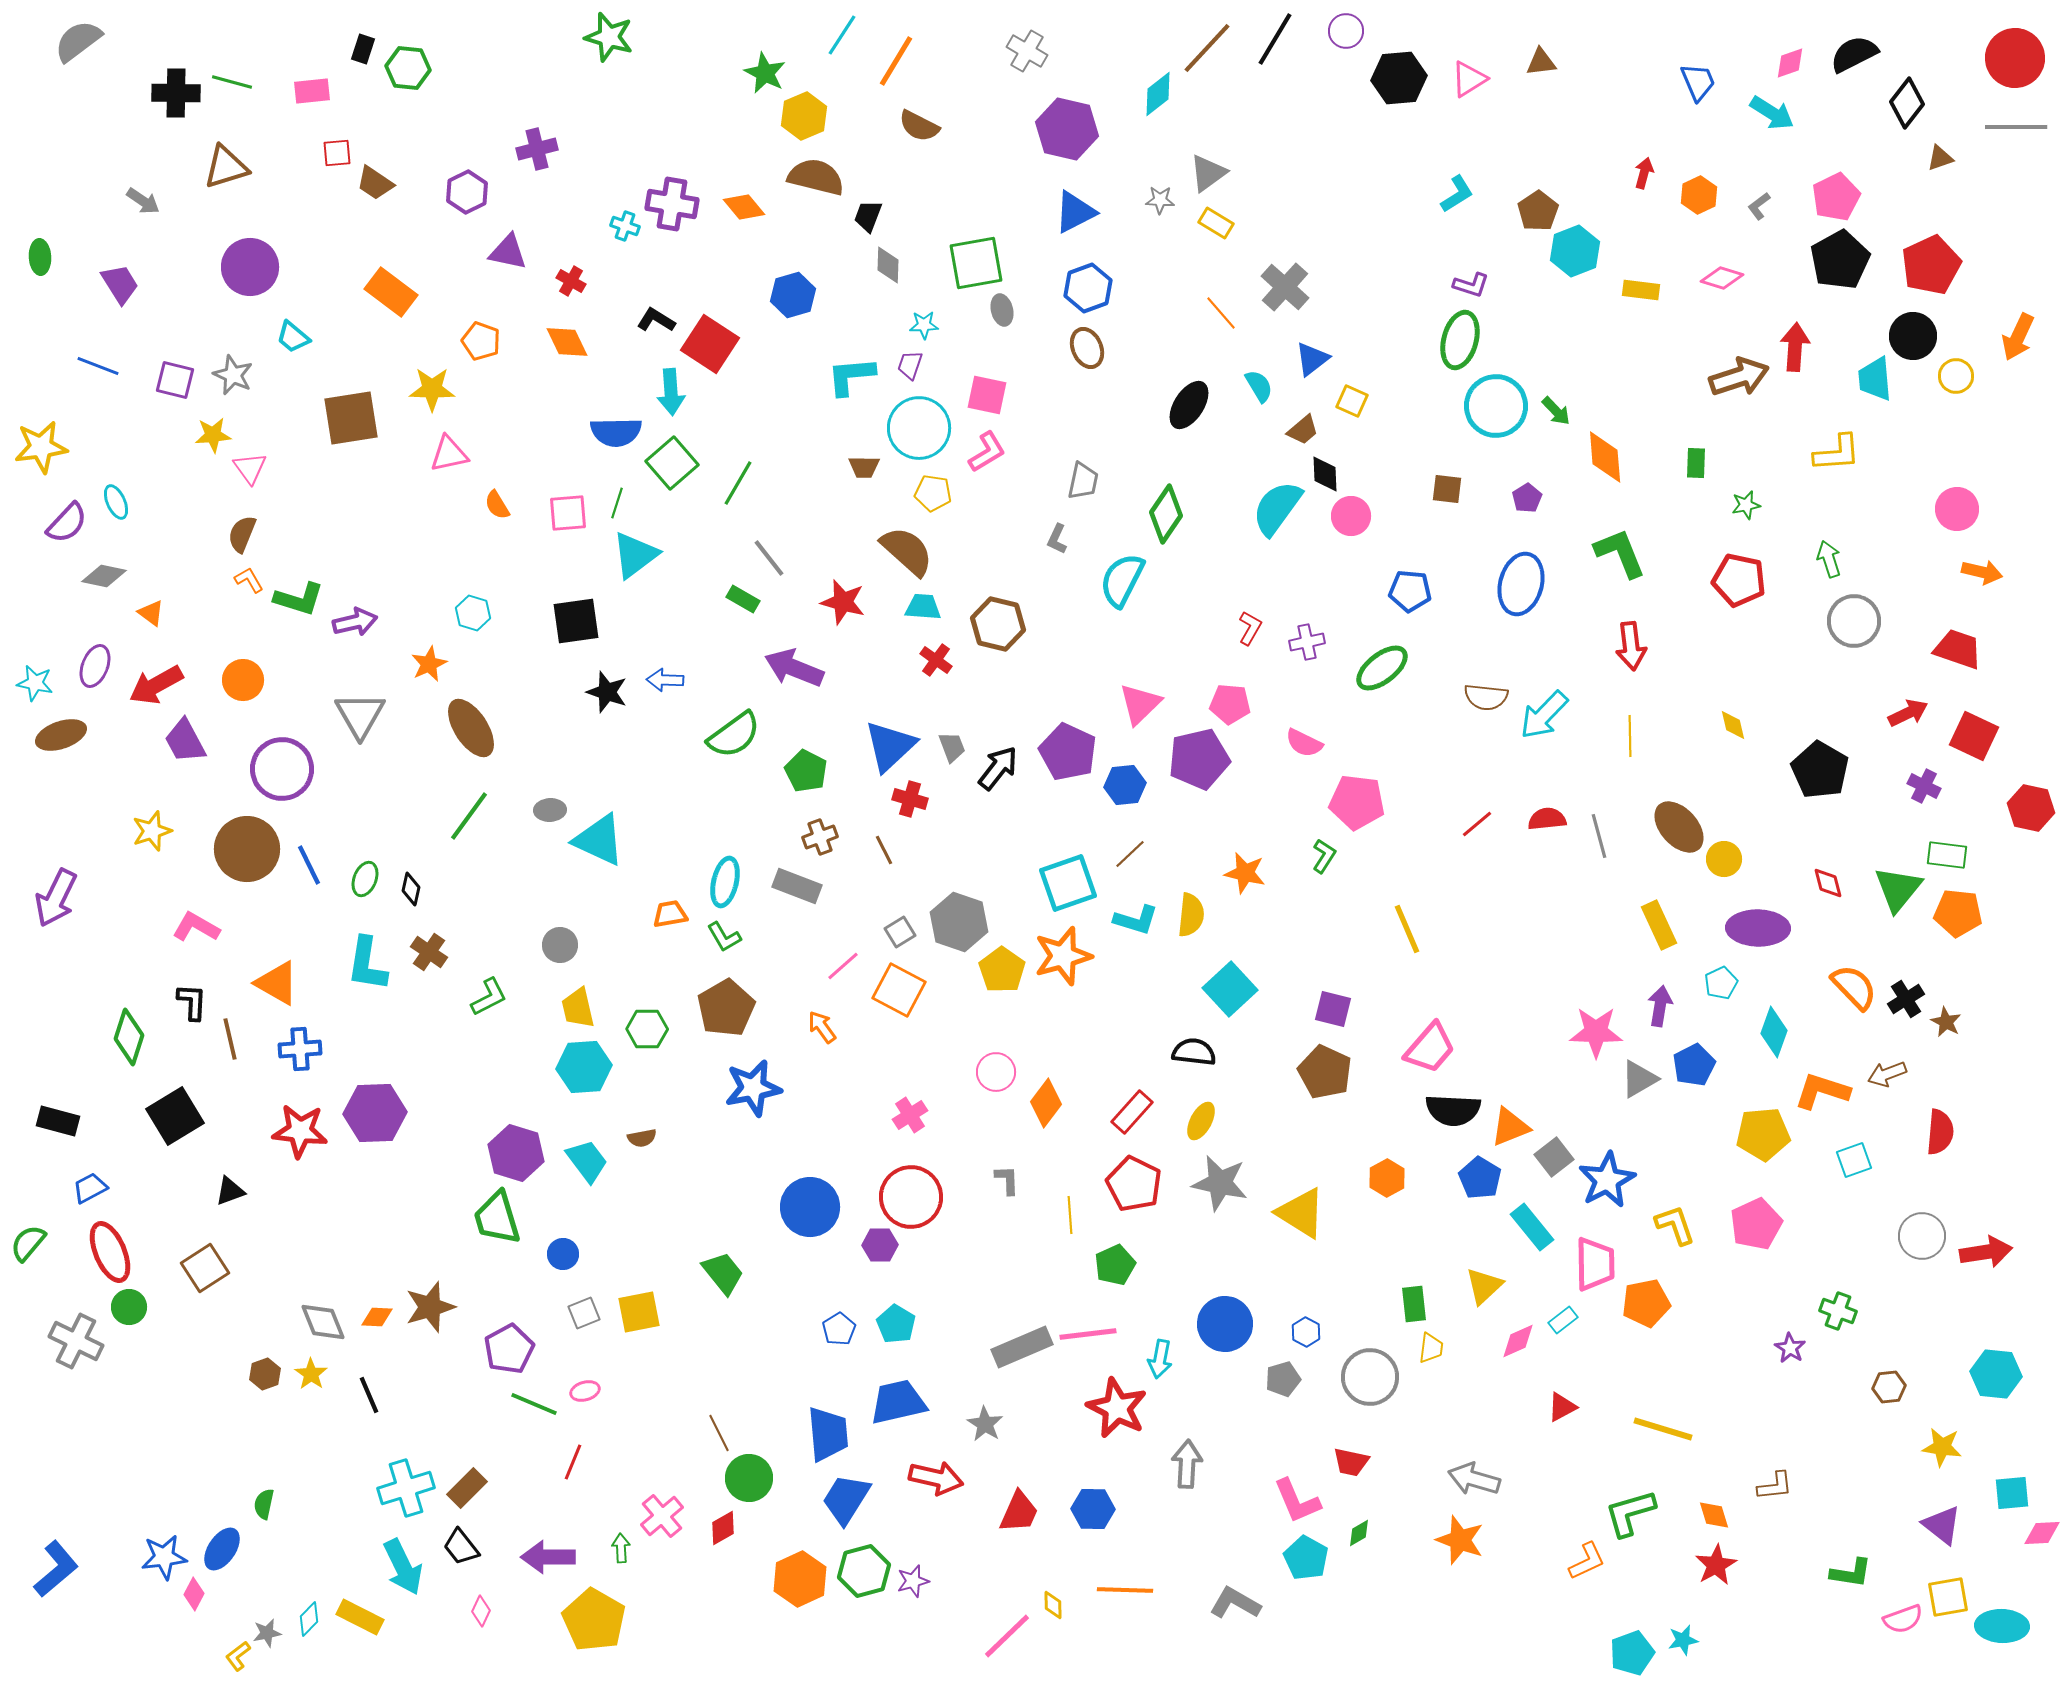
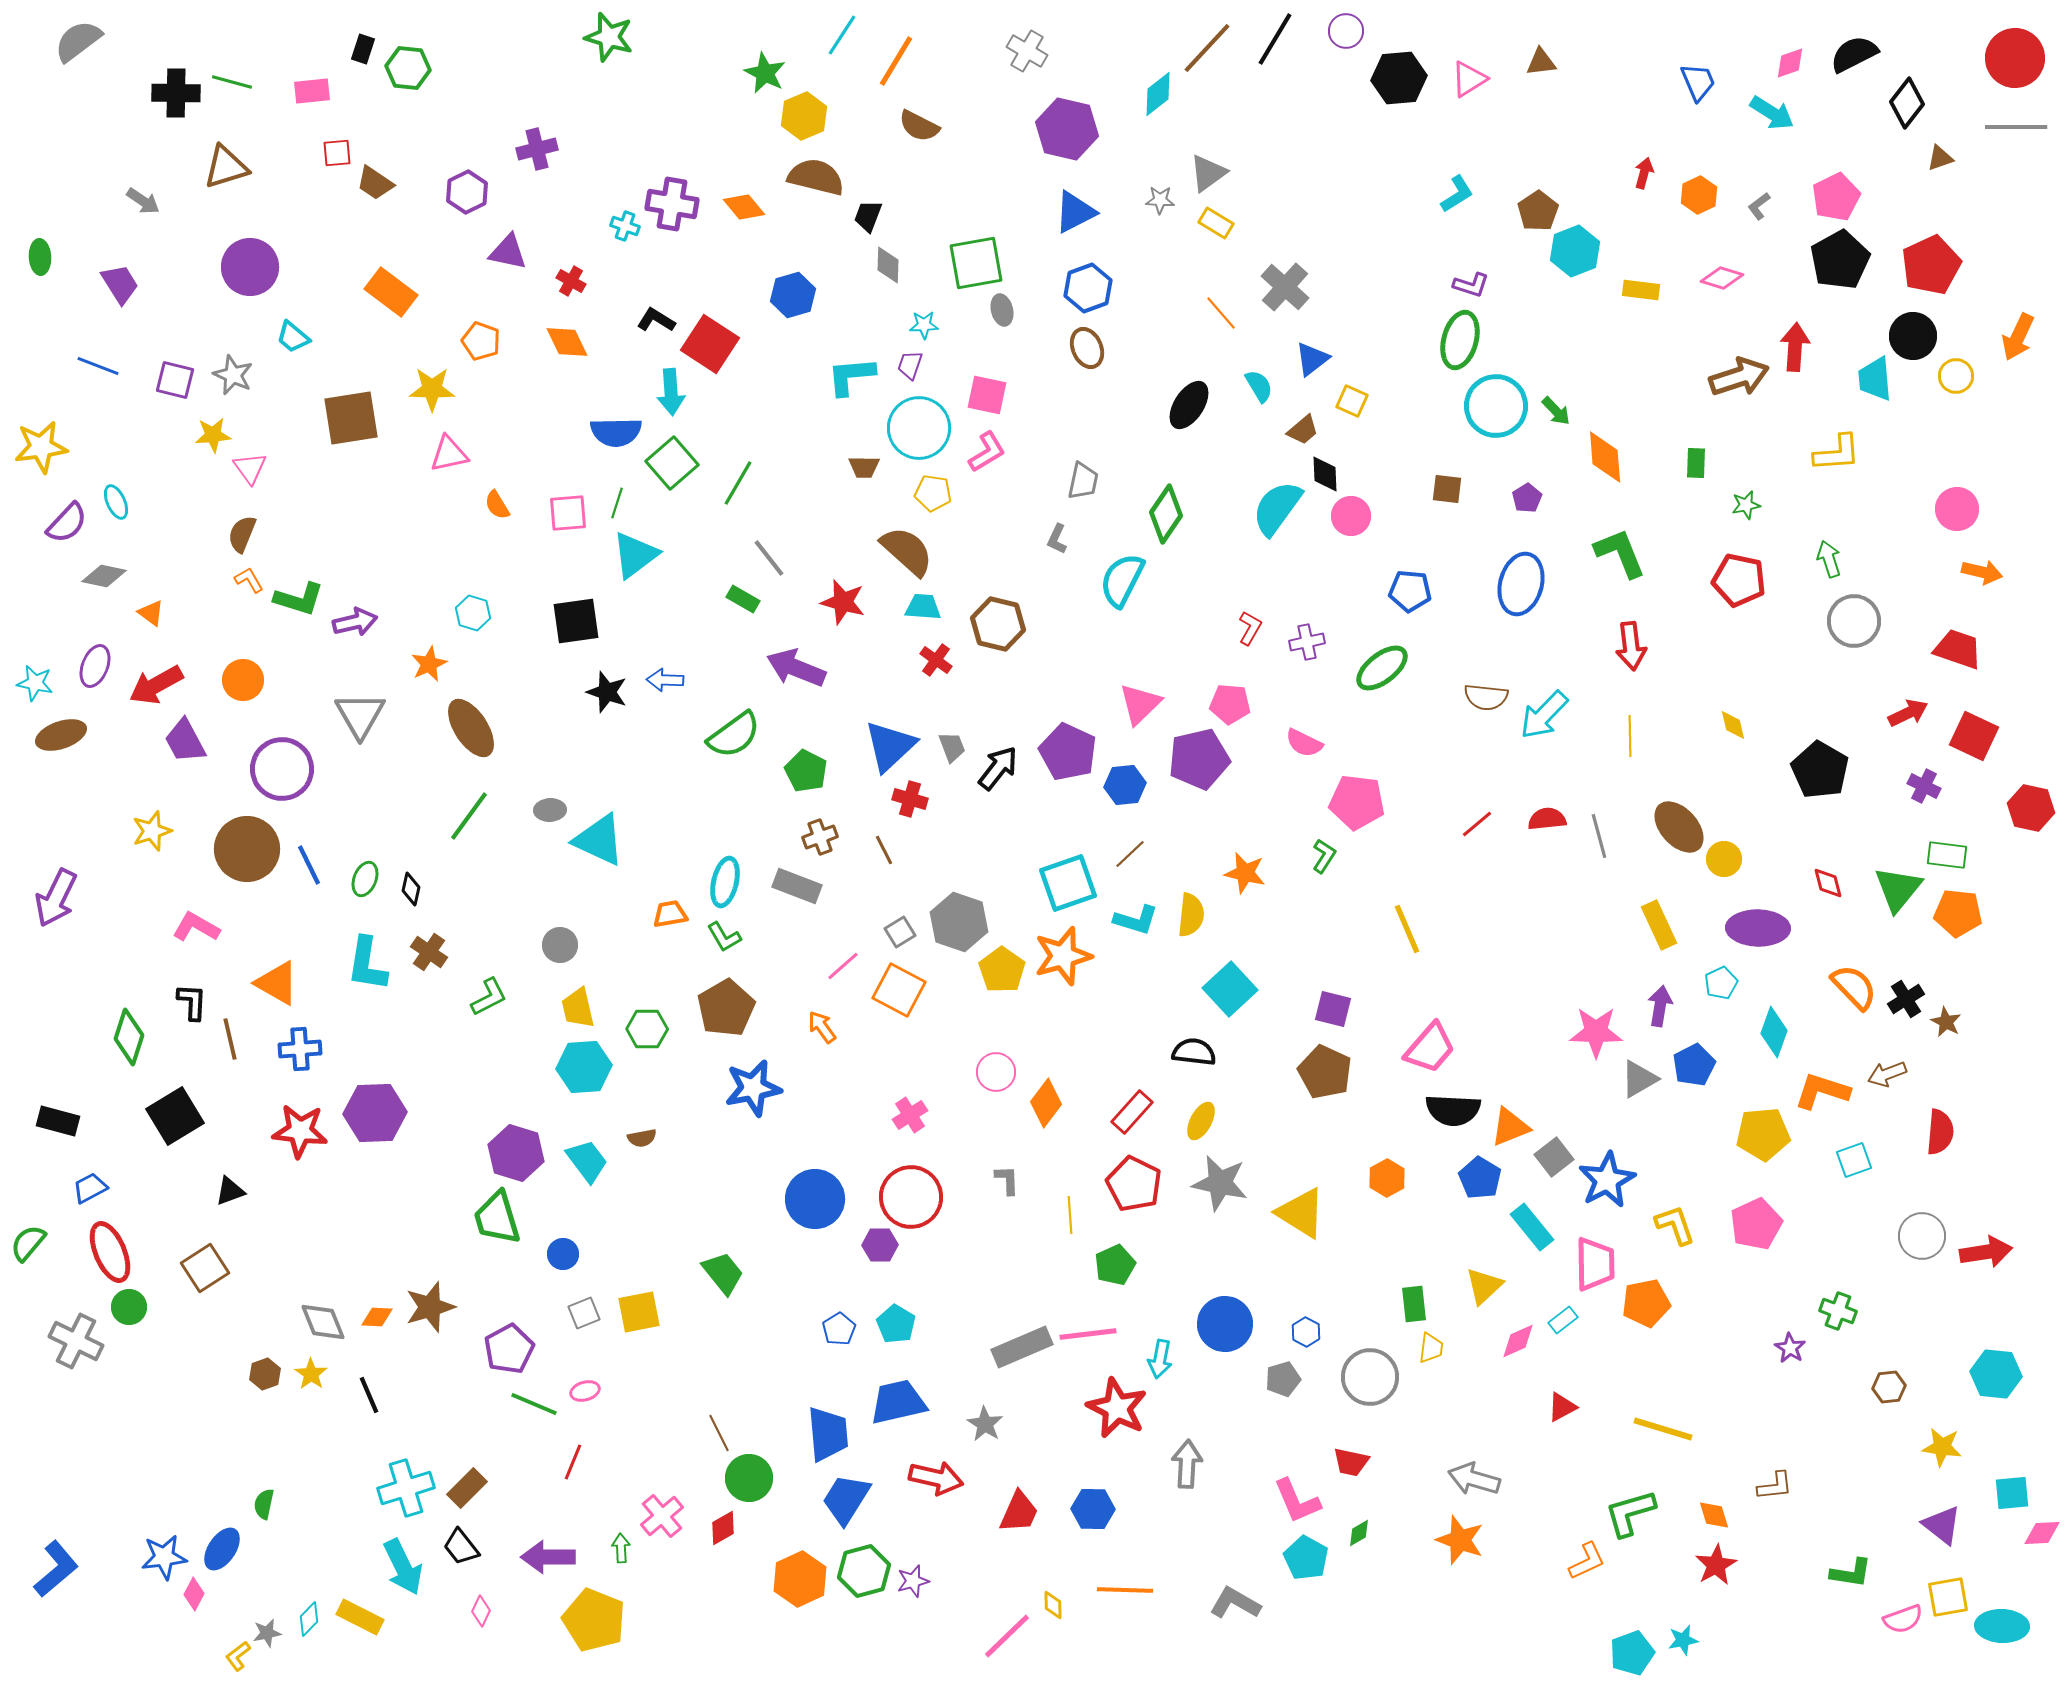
purple arrow at (794, 668): moved 2 px right
blue circle at (810, 1207): moved 5 px right, 8 px up
yellow pentagon at (594, 1620): rotated 8 degrees counterclockwise
